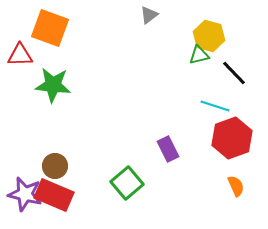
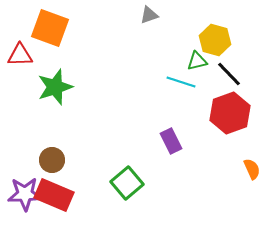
gray triangle: rotated 18 degrees clockwise
yellow hexagon: moved 6 px right, 4 px down
green triangle: moved 2 px left, 6 px down
black line: moved 5 px left, 1 px down
green star: moved 2 px right, 2 px down; rotated 24 degrees counterclockwise
cyan line: moved 34 px left, 24 px up
red hexagon: moved 2 px left, 25 px up
purple rectangle: moved 3 px right, 8 px up
brown circle: moved 3 px left, 6 px up
orange semicircle: moved 16 px right, 17 px up
purple star: rotated 16 degrees counterclockwise
